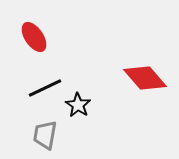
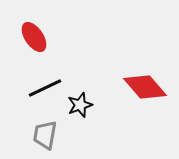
red diamond: moved 9 px down
black star: moved 2 px right; rotated 20 degrees clockwise
